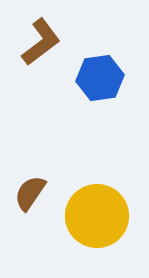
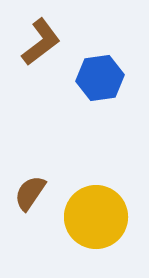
yellow circle: moved 1 px left, 1 px down
